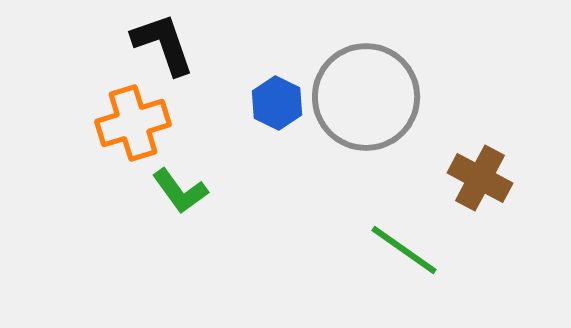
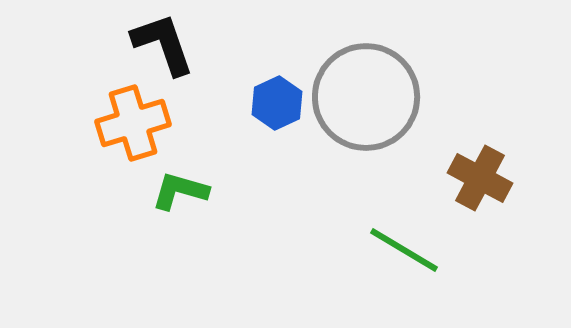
blue hexagon: rotated 9 degrees clockwise
green L-shape: rotated 142 degrees clockwise
green line: rotated 4 degrees counterclockwise
